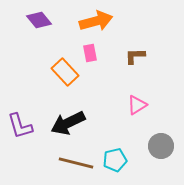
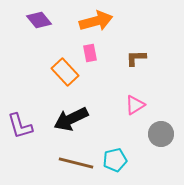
brown L-shape: moved 1 px right, 2 px down
pink triangle: moved 2 px left
black arrow: moved 3 px right, 4 px up
gray circle: moved 12 px up
